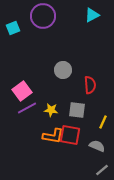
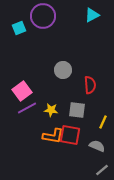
cyan square: moved 6 px right
